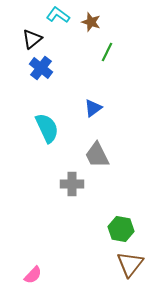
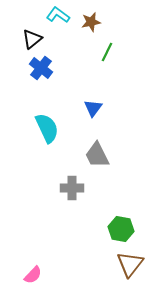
brown star: rotated 30 degrees counterclockwise
blue triangle: rotated 18 degrees counterclockwise
gray cross: moved 4 px down
